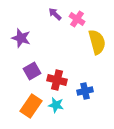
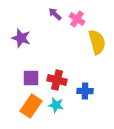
purple square: moved 1 px left, 7 px down; rotated 30 degrees clockwise
blue cross: rotated 14 degrees clockwise
